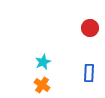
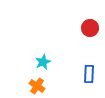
blue rectangle: moved 1 px down
orange cross: moved 5 px left, 1 px down
